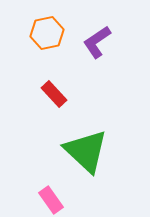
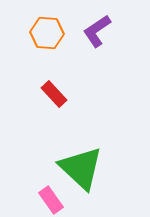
orange hexagon: rotated 16 degrees clockwise
purple L-shape: moved 11 px up
green triangle: moved 5 px left, 17 px down
